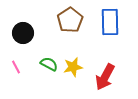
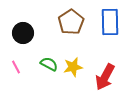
brown pentagon: moved 1 px right, 2 px down
